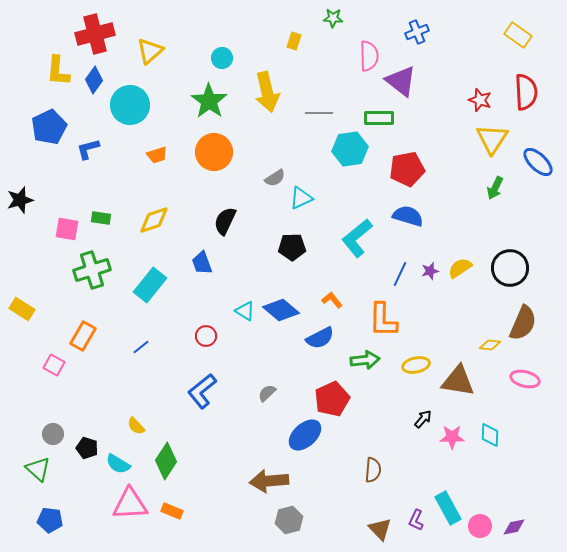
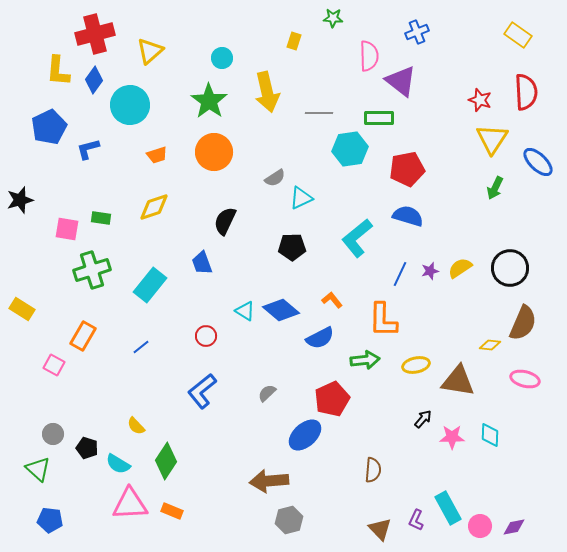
yellow diamond at (154, 220): moved 13 px up
